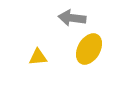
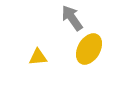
gray arrow: rotated 48 degrees clockwise
